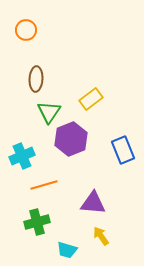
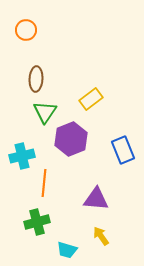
green triangle: moved 4 px left
cyan cross: rotated 10 degrees clockwise
orange line: moved 2 px up; rotated 68 degrees counterclockwise
purple triangle: moved 3 px right, 4 px up
